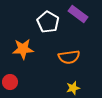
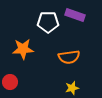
purple rectangle: moved 3 px left, 1 px down; rotated 18 degrees counterclockwise
white pentagon: rotated 30 degrees counterclockwise
yellow star: moved 1 px left
